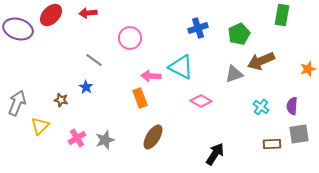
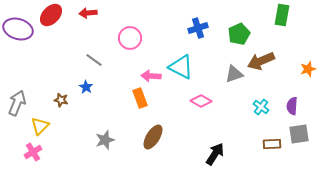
pink cross: moved 44 px left, 14 px down
